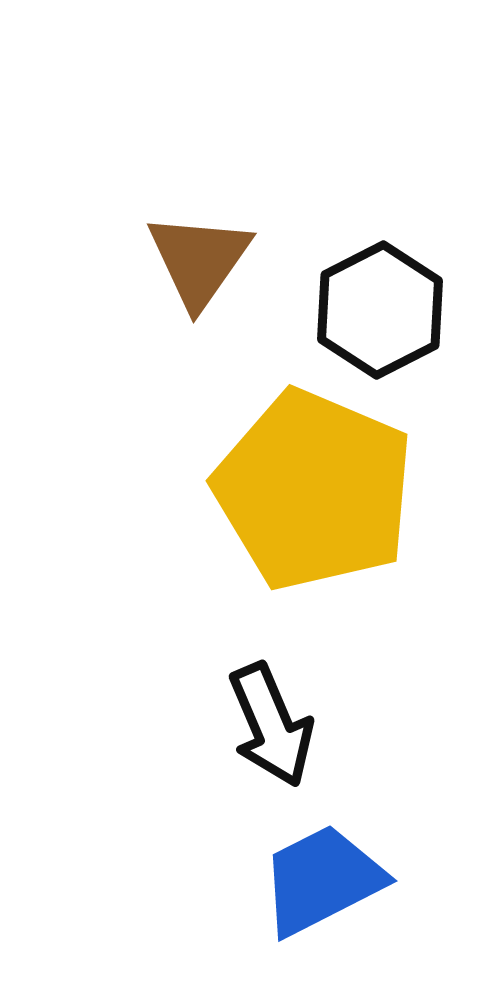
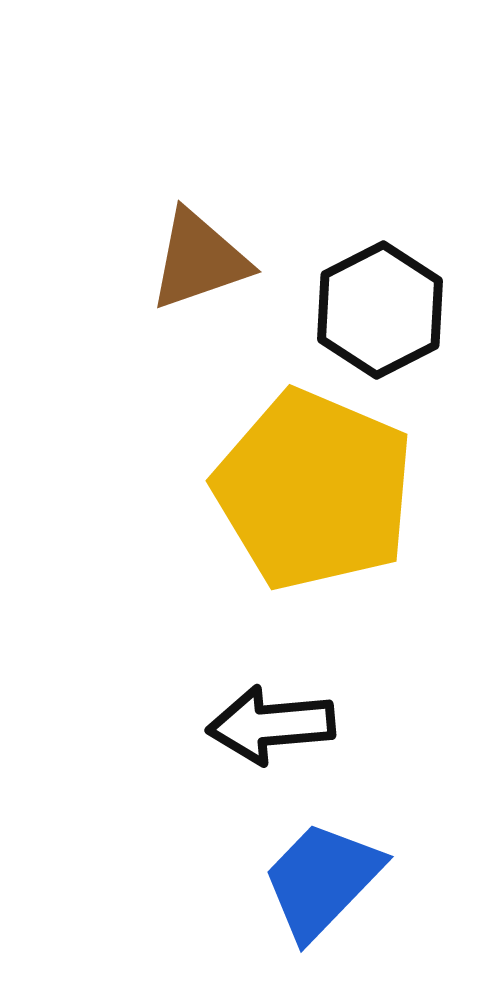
brown triangle: rotated 36 degrees clockwise
black arrow: rotated 108 degrees clockwise
blue trapezoid: rotated 19 degrees counterclockwise
